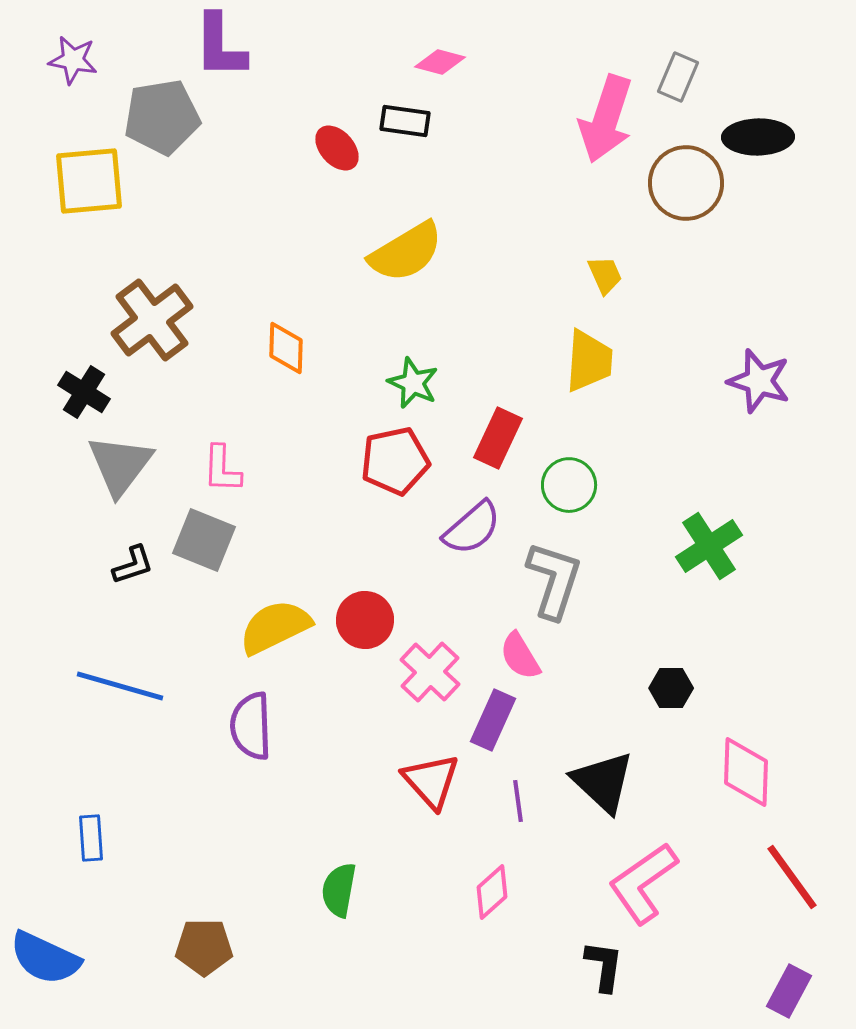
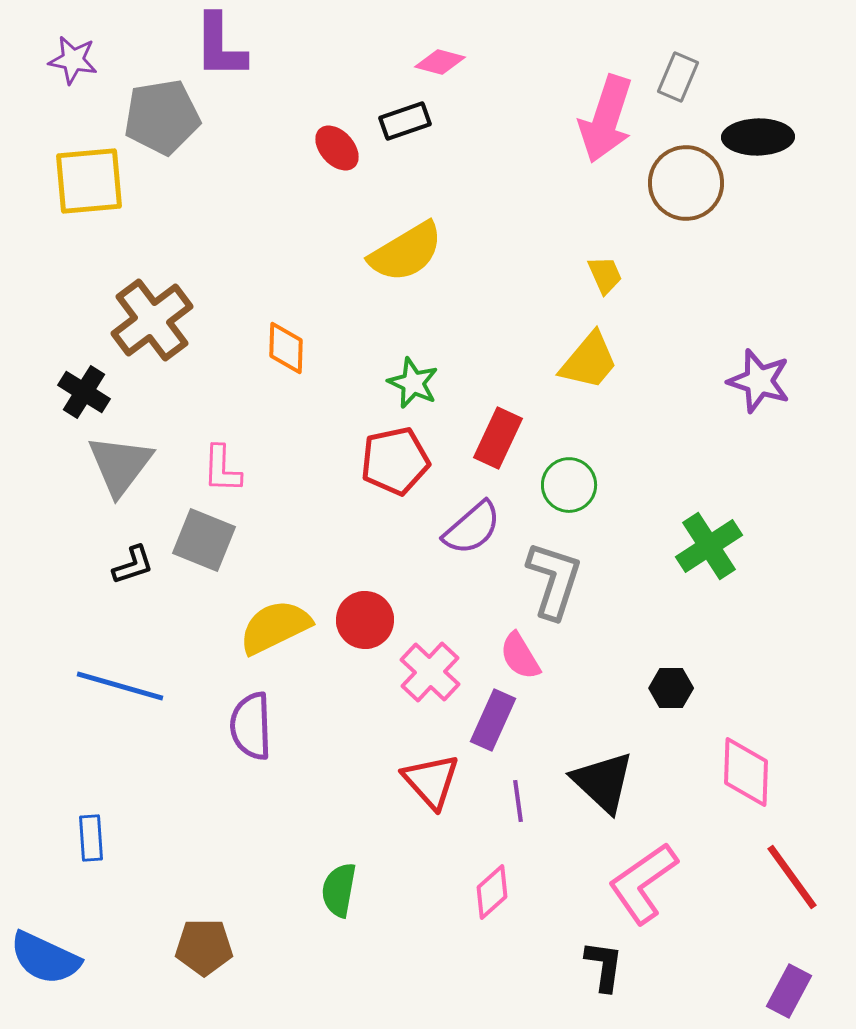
black rectangle at (405, 121): rotated 27 degrees counterclockwise
yellow trapezoid at (589, 361): rotated 36 degrees clockwise
